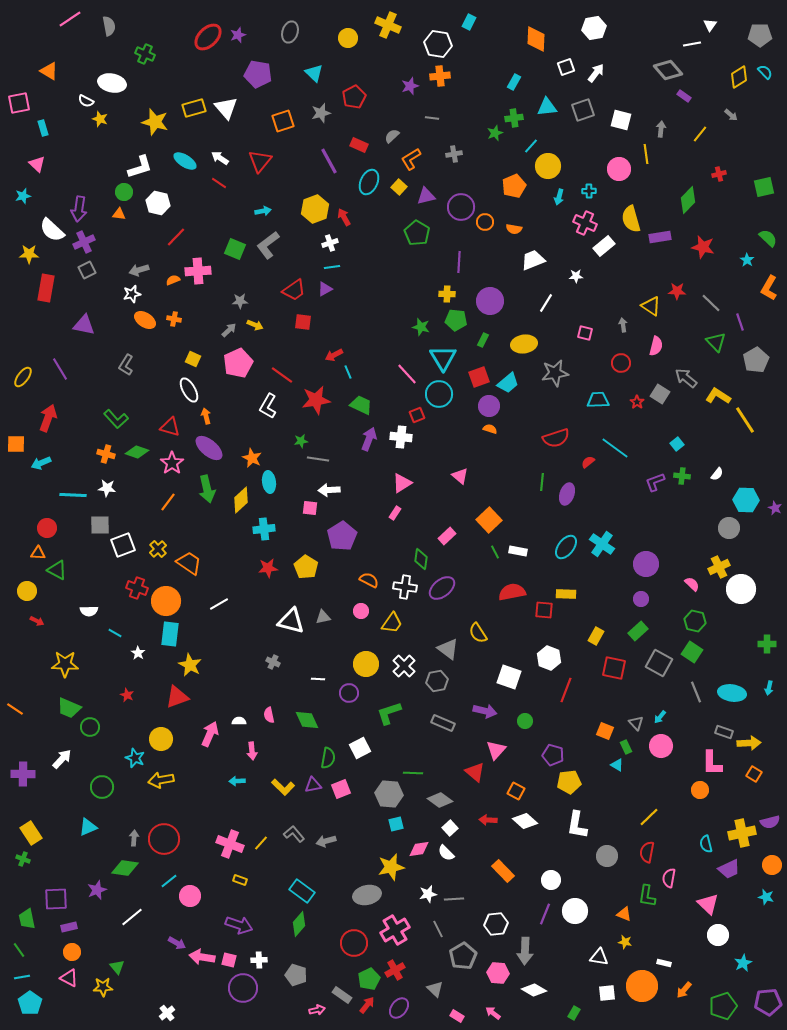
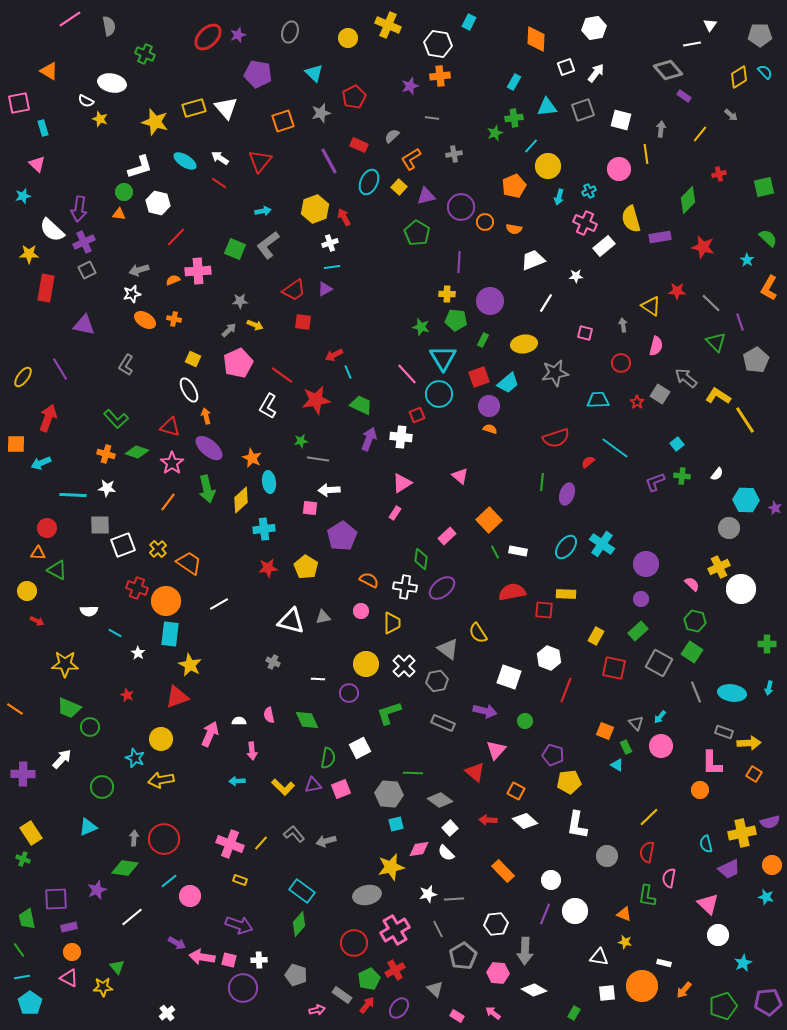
cyan cross at (589, 191): rotated 24 degrees counterclockwise
yellow trapezoid at (392, 623): rotated 35 degrees counterclockwise
